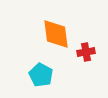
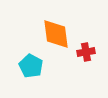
cyan pentagon: moved 10 px left, 9 px up
